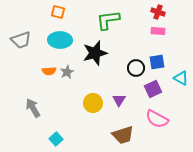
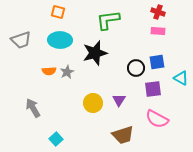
purple square: rotated 18 degrees clockwise
